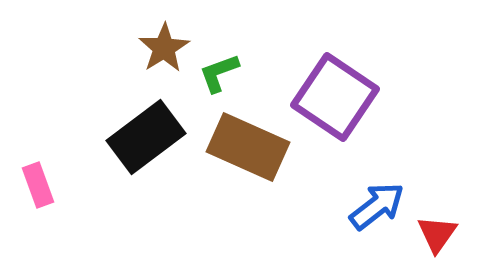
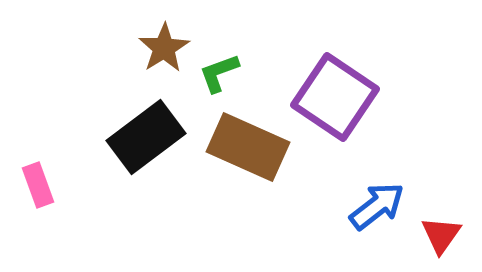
red triangle: moved 4 px right, 1 px down
